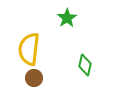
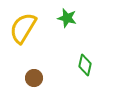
green star: rotated 24 degrees counterclockwise
yellow semicircle: moved 6 px left, 21 px up; rotated 24 degrees clockwise
